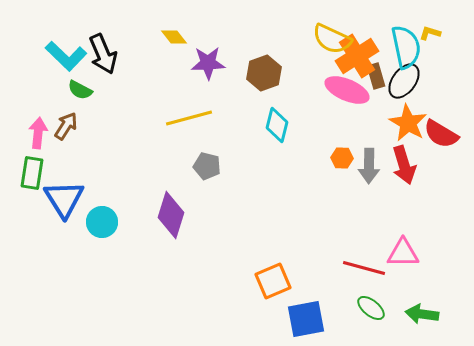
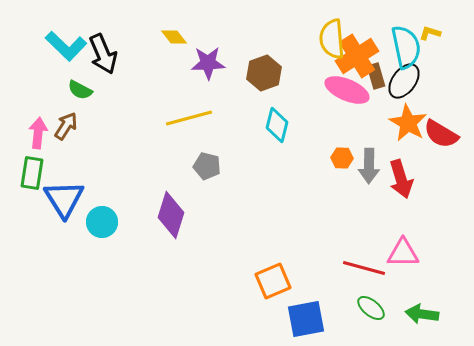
yellow semicircle: rotated 60 degrees clockwise
cyan L-shape: moved 10 px up
red arrow: moved 3 px left, 14 px down
